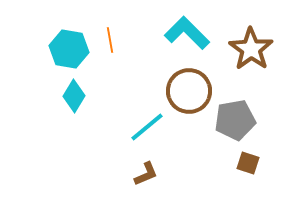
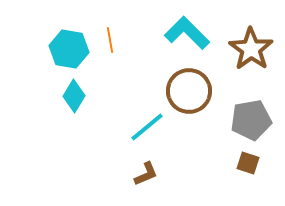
gray pentagon: moved 16 px right
